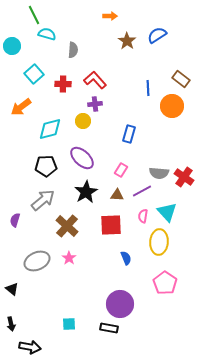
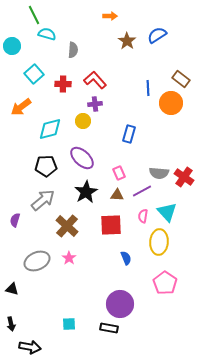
orange circle at (172, 106): moved 1 px left, 3 px up
pink rectangle at (121, 170): moved 2 px left, 3 px down; rotated 56 degrees counterclockwise
black triangle at (12, 289): rotated 24 degrees counterclockwise
